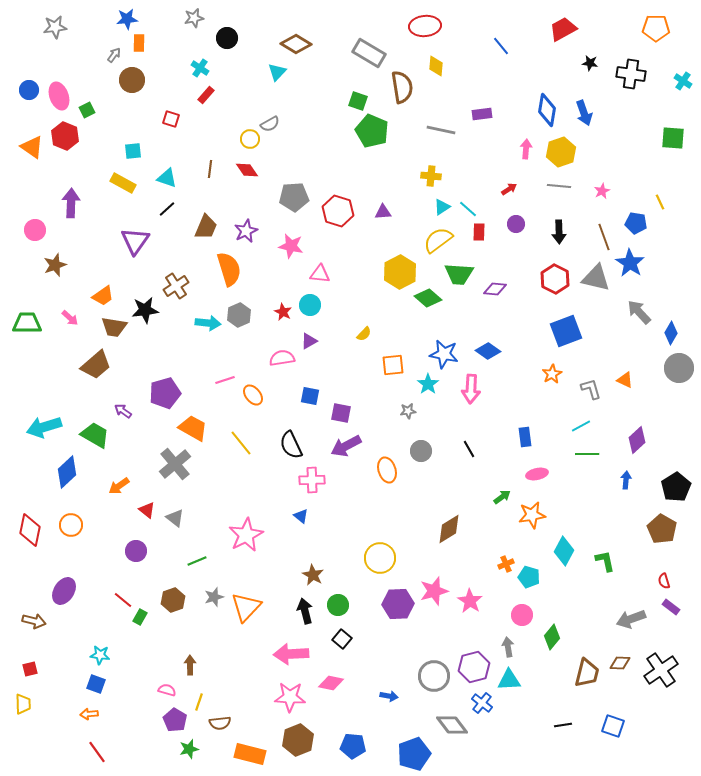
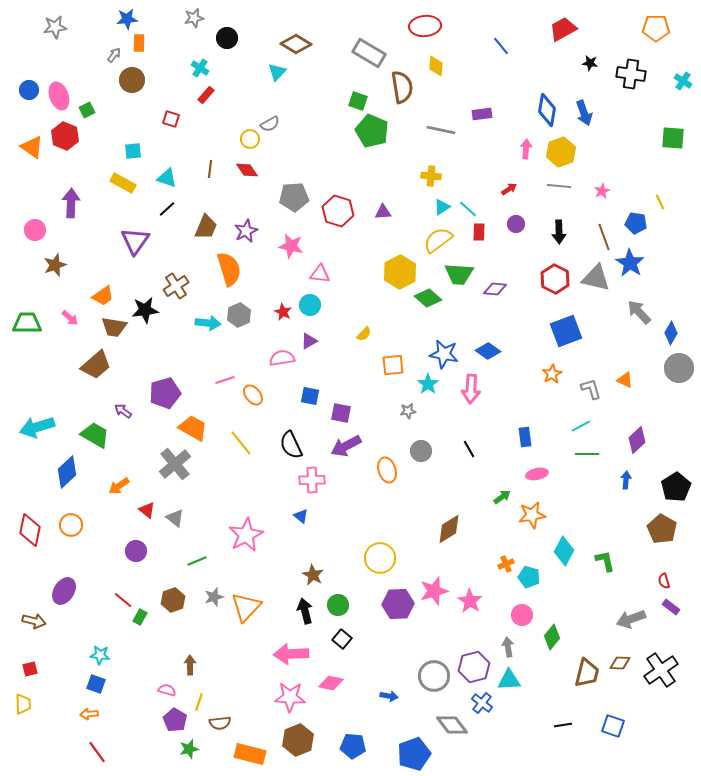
cyan arrow at (44, 427): moved 7 px left
